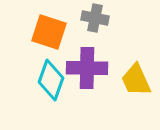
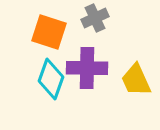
gray cross: rotated 36 degrees counterclockwise
cyan diamond: moved 1 px up
